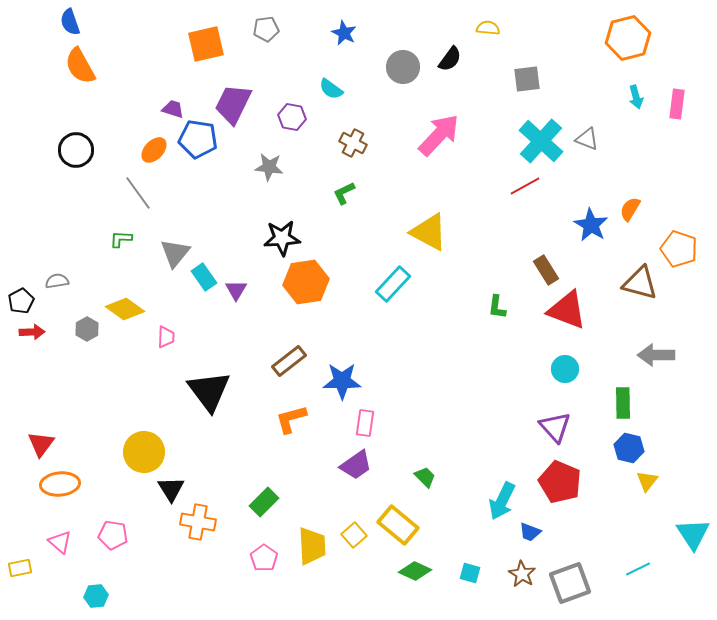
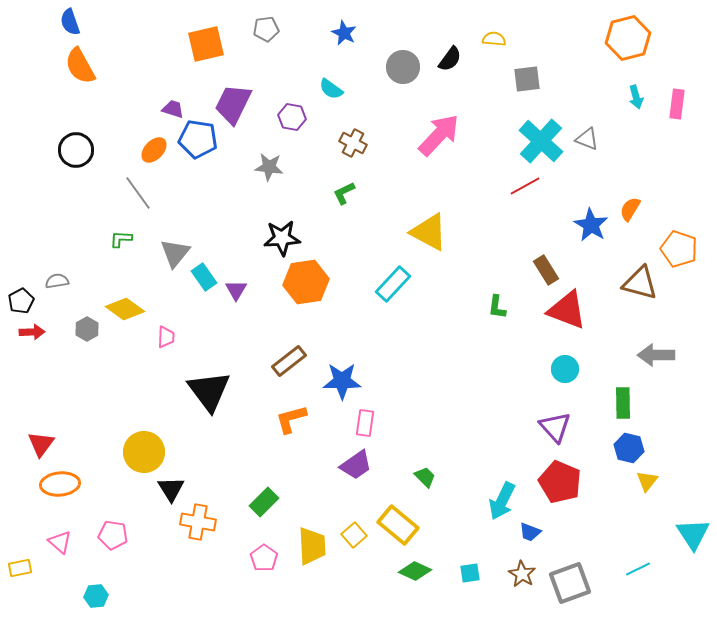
yellow semicircle at (488, 28): moved 6 px right, 11 px down
cyan square at (470, 573): rotated 25 degrees counterclockwise
